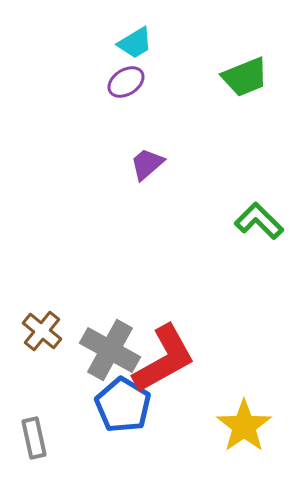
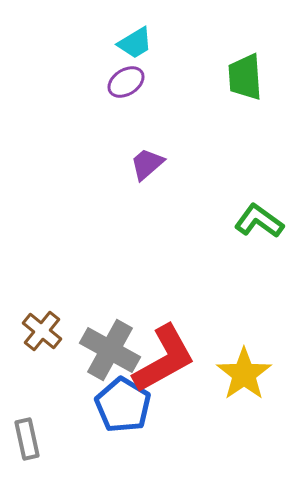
green trapezoid: rotated 108 degrees clockwise
green L-shape: rotated 9 degrees counterclockwise
yellow star: moved 52 px up
gray rectangle: moved 7 px left, 1 px down
